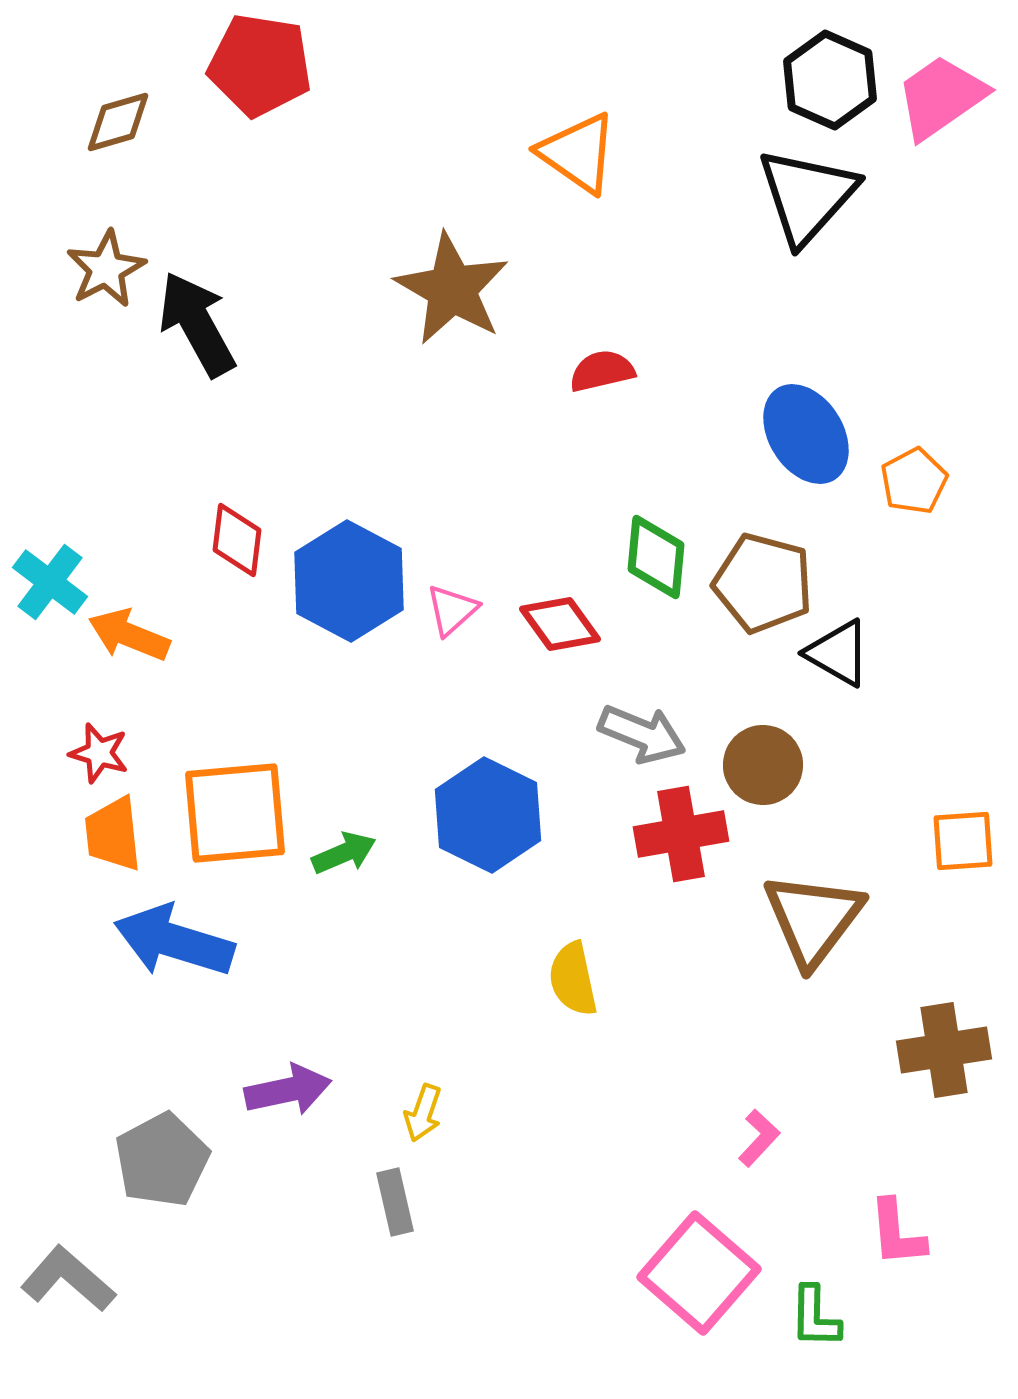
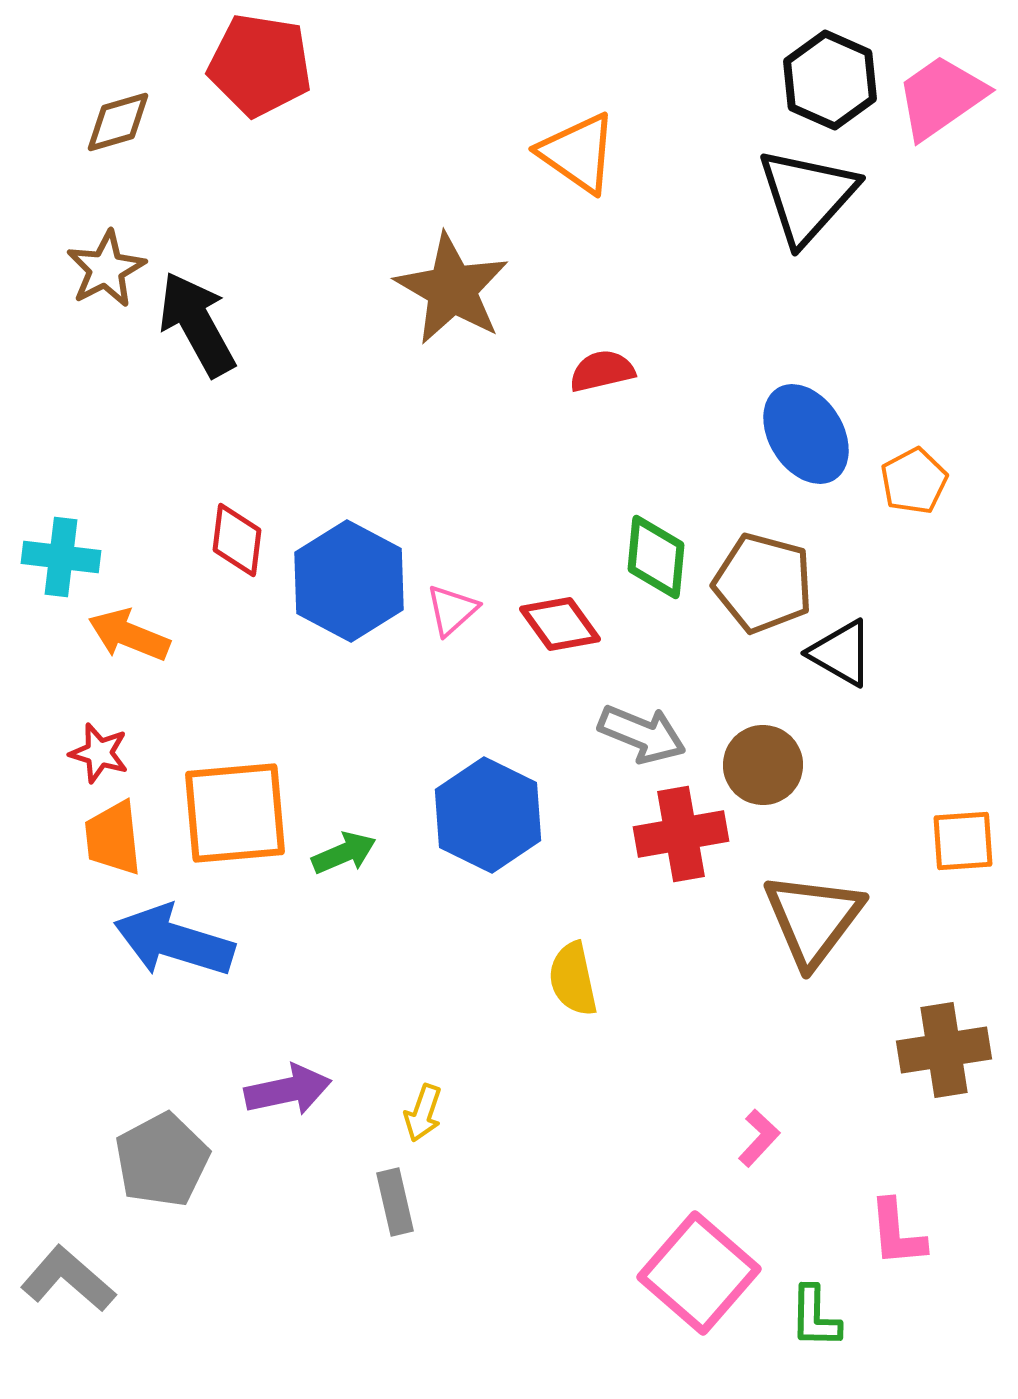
cyan cross at (50, 582): moved 11 px right, 25 px up; rotated 30 degrees counterclockwise
black triangle at (838, 653): moved 3 px right
orange trapezoid at (113, 834): moved 4 px down
